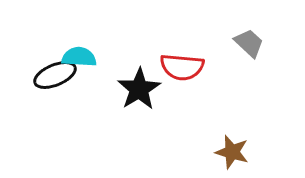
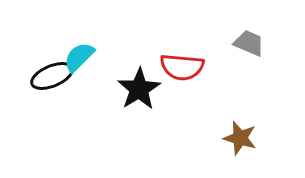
gray trapezoid: rotated 20 degrees counterclockwise
cyan semicircle: rotated 48 degrees counterclockwise
black ellipse: moved 3 px left, 1 px down
brown star: moved 8 px right, 14 px up
